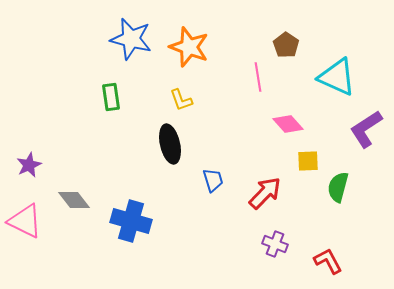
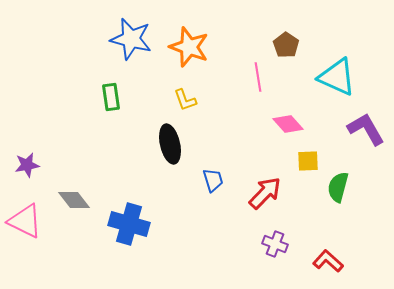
yellow L-shape: moved 4 px right
purple L-shape: rotated 93 degrees clockwise
purple star: moved 2 px left; rotated 15 degrees clockwise
blue cross: moved 2 px left, 3 px down
red L-shape: rotated 20 degrees counterclockwise
